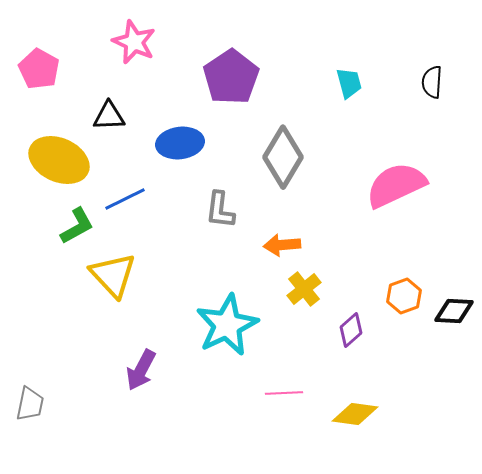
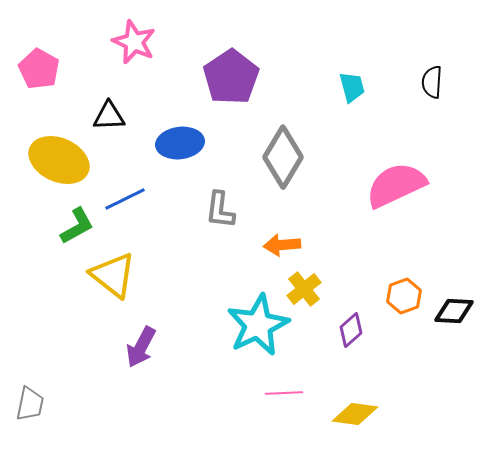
cyan trapezoid: moved 3 px right, 4 px down
yellow triangle: rotated 9 degrees counterclockwise
cyan star: moved 31 px right
purple arrow: moved 23 px up
